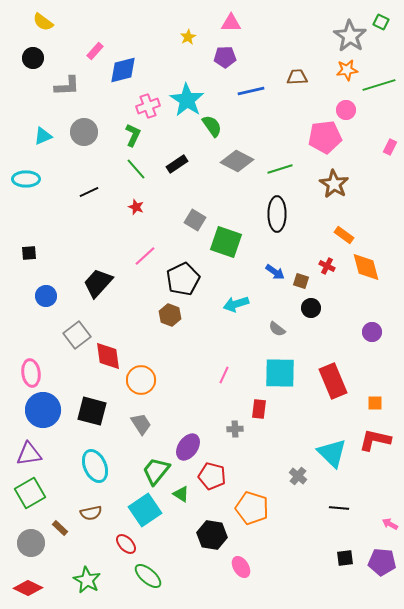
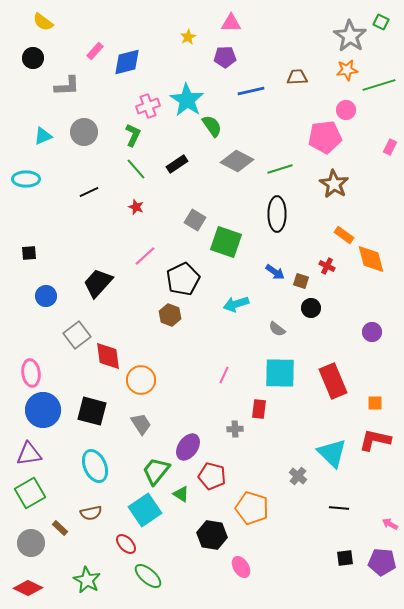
blue diamond at (123, 70): moved 4 px right, 8 px up
orange diamond at (366, 267): moved 5 px right, 8 px up
